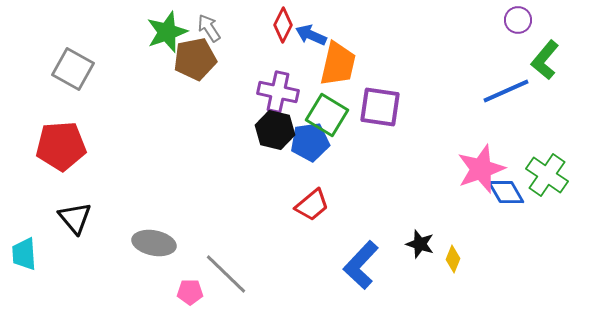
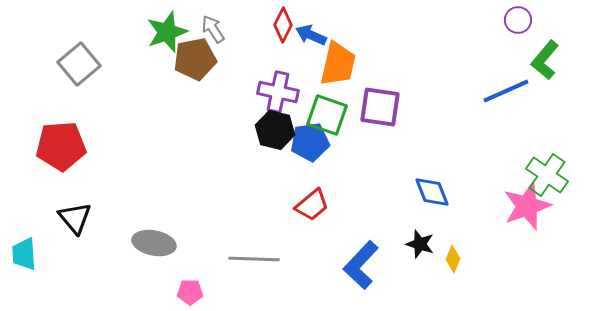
gray arrow: moved 4 px right, 1 px down
gray square: moved 6 px right, 5 px up; rotated 21 degrees clockwise
green square: rotated 12 degrees counterclockwise
pink star: moved 46 px right, 37 px down
blue diamond: moved 74 px left; rotated 9 degrees clockwise
gray line: moved 28 px right, 15 px up; rotated 42 degrees counterclockwise
